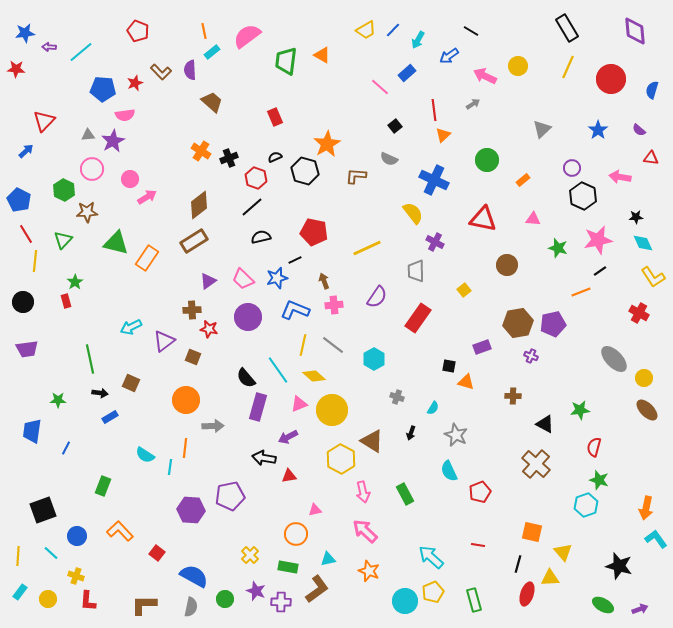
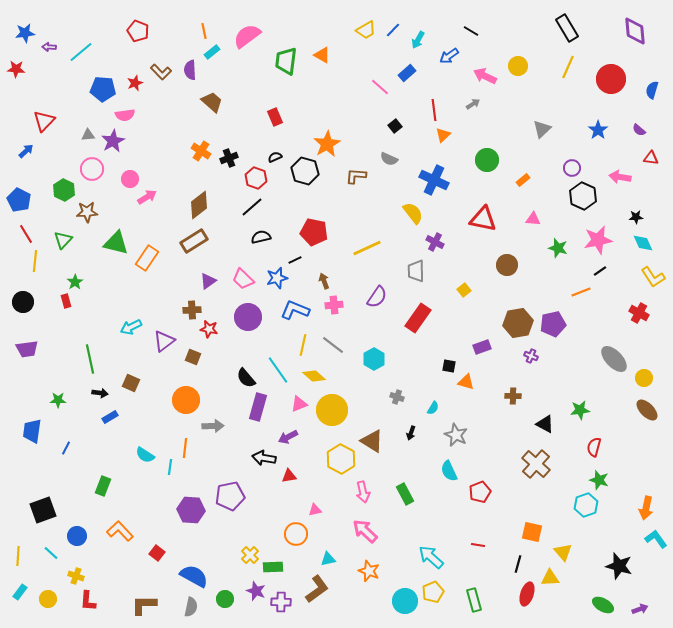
green rectangle at (288, 567): moved 15 px left; rotated 12 degrees counterclockwise
